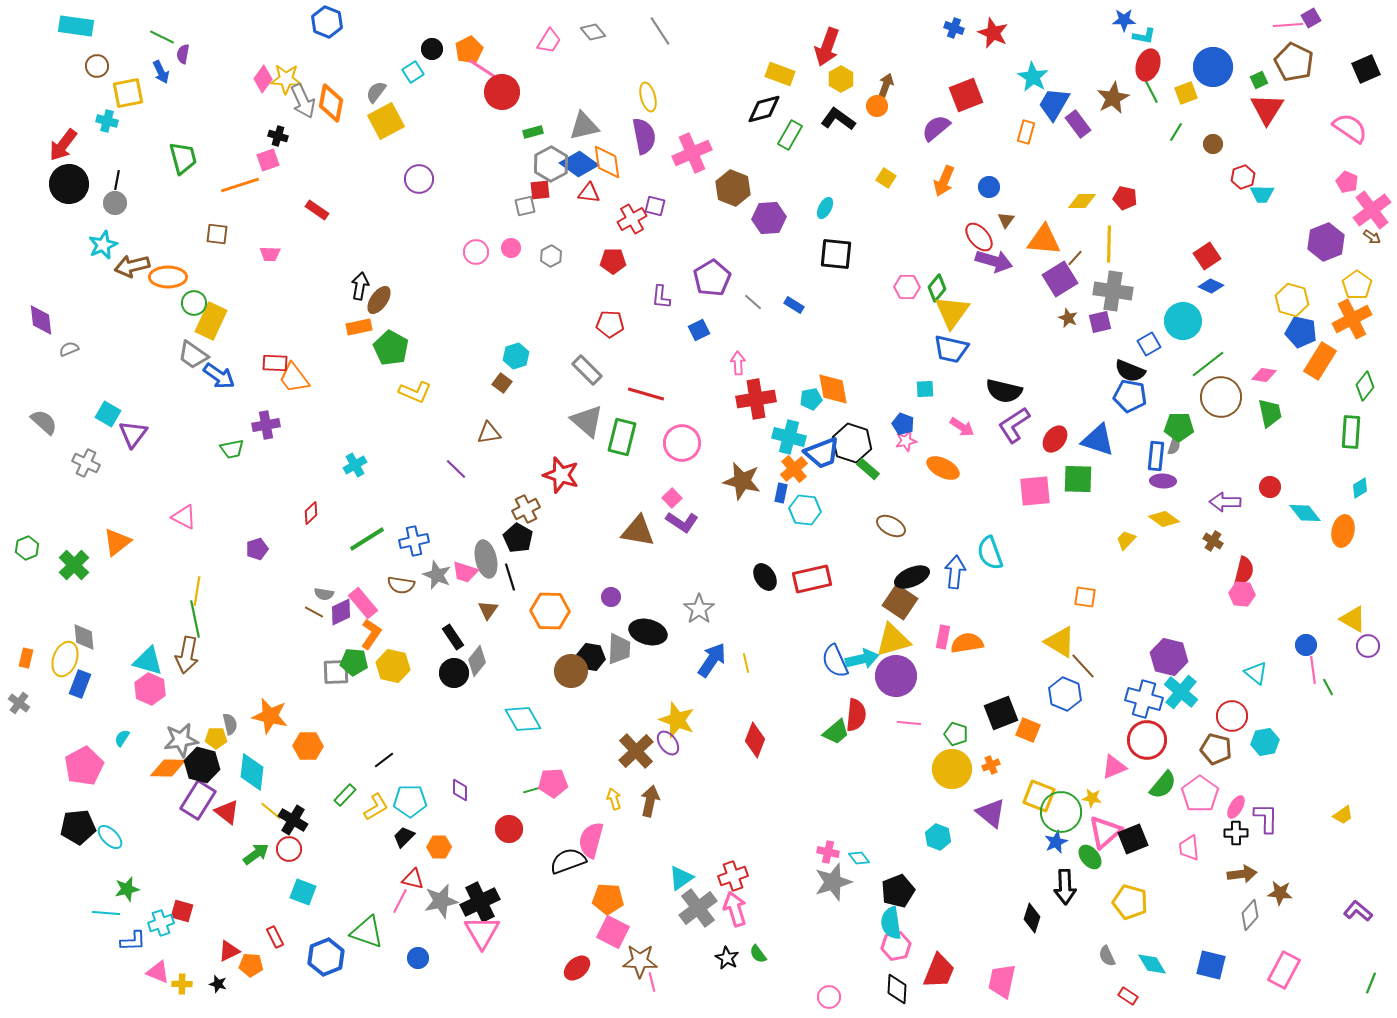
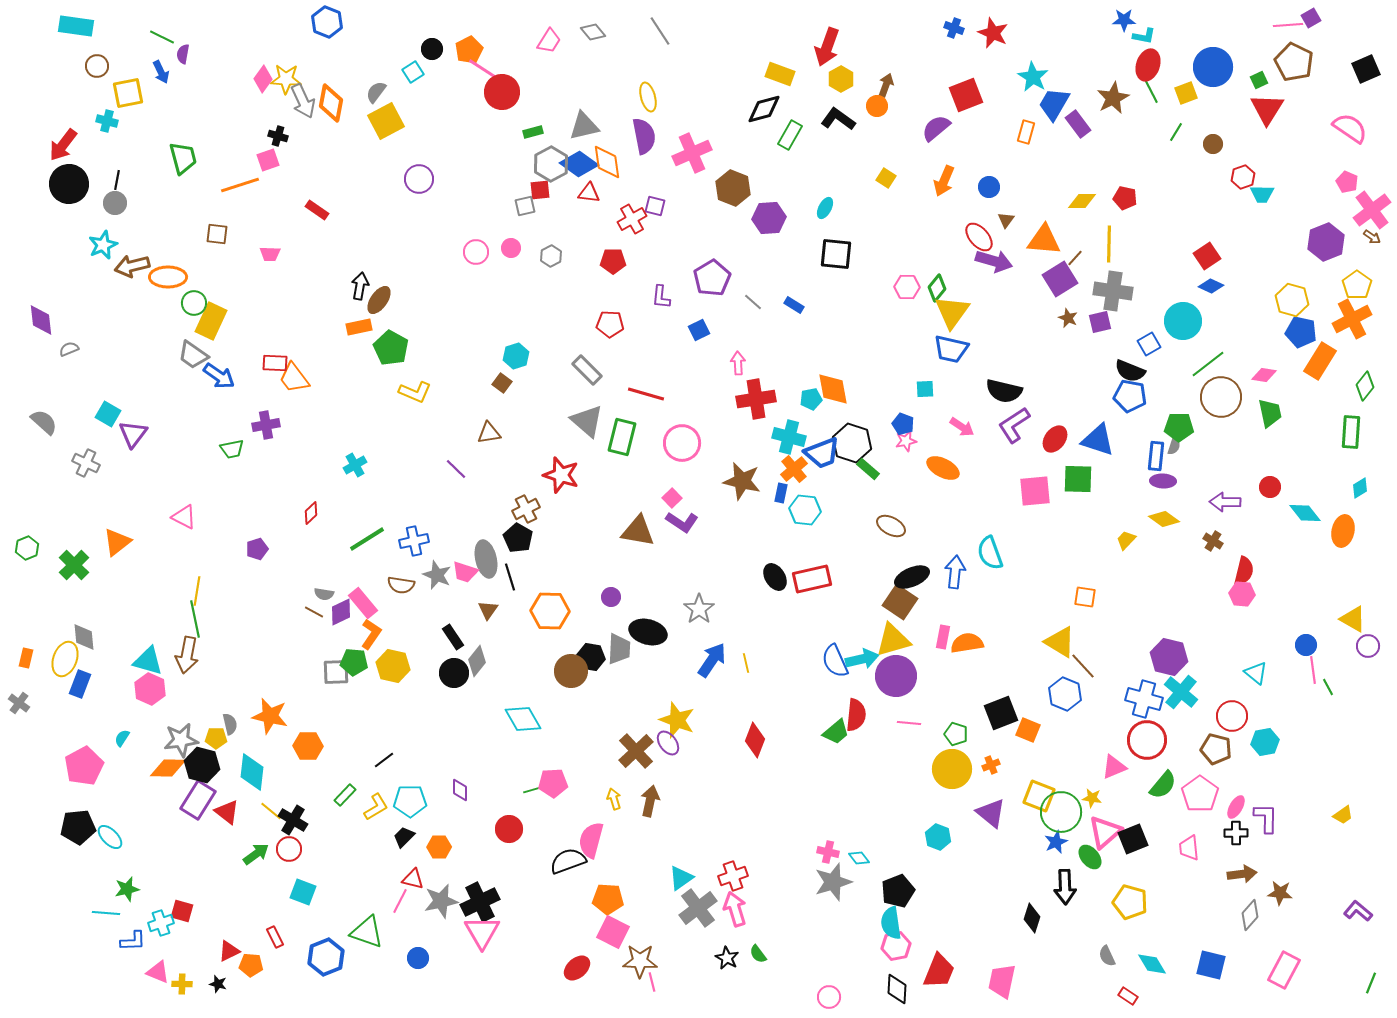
black ellipse at (765, 577): moved 10 px right
